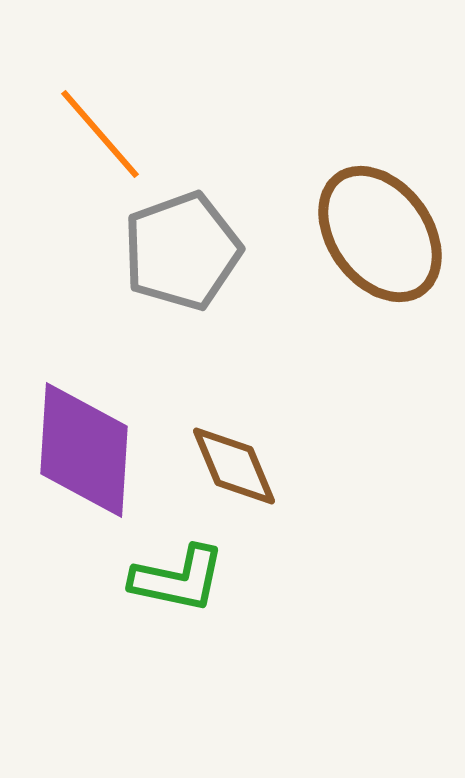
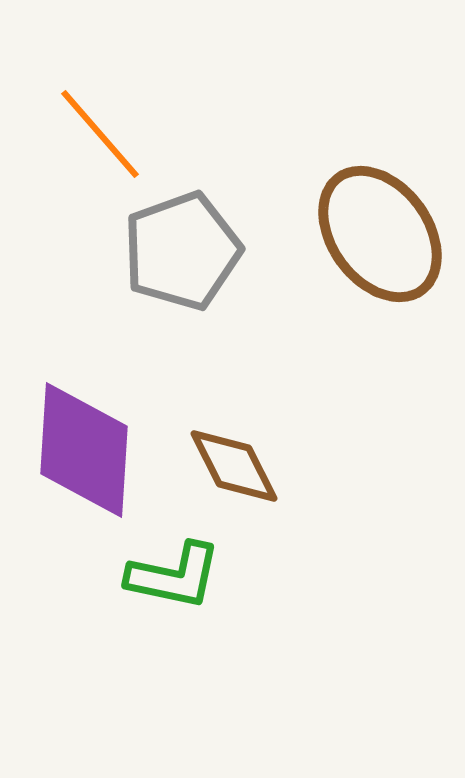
brown diamond: rotated 4 degrees counterclockwise
green L-shape: moved 4 px left, 3 px up
